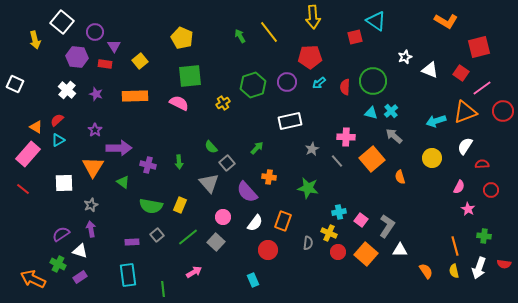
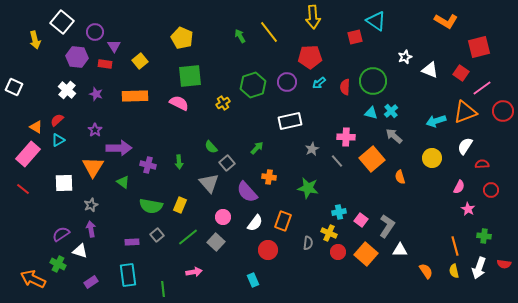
white square at (15, 84): moved 1 px left, 3 px down
pink arrow at (194, 272): rotated 21 degrees clockwise
purple rectangle at (80, 277): moved 11 px right, 5 px down
